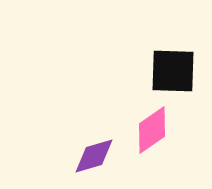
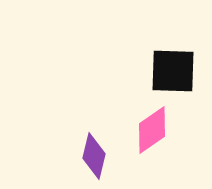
purple diamond: rotated 60 degrees counterclockwise
